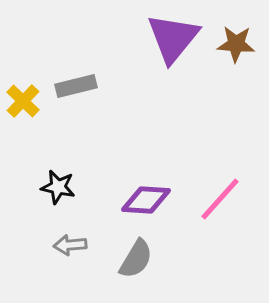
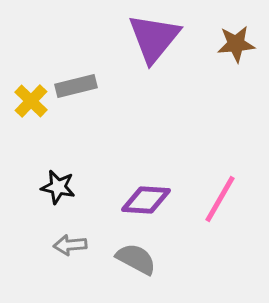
purple triangle: moved 19 px left
brown star: rotated 9 degrees counterclockwise
yellow cross: moved 8 px right
pink line: rotated 12 degrees counterclockwise
gray semicircle: rotated 93 degrees counterclockwise
